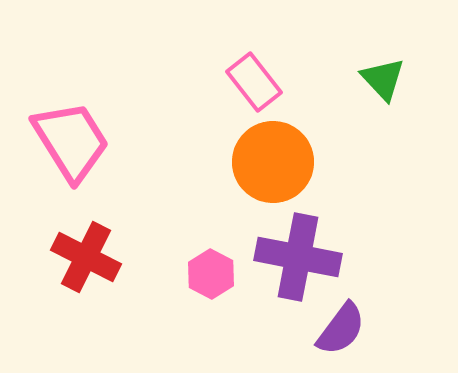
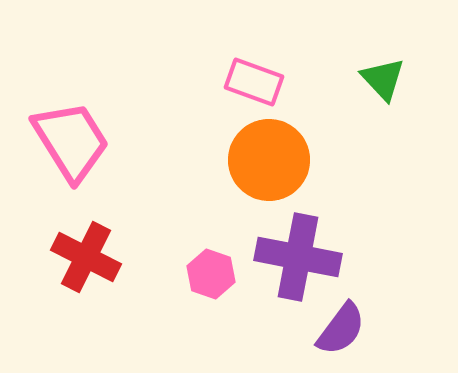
pink rectangle: rotated 32 degrees counterclockwise
orange circle: moved 4 px left, 2 px up
pink hexagon: rotated 9 degrees counterclockwise
